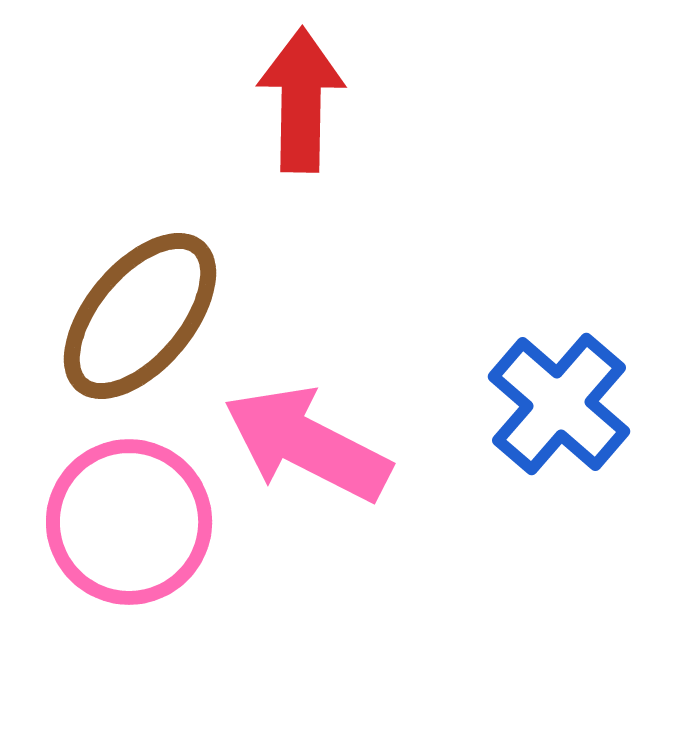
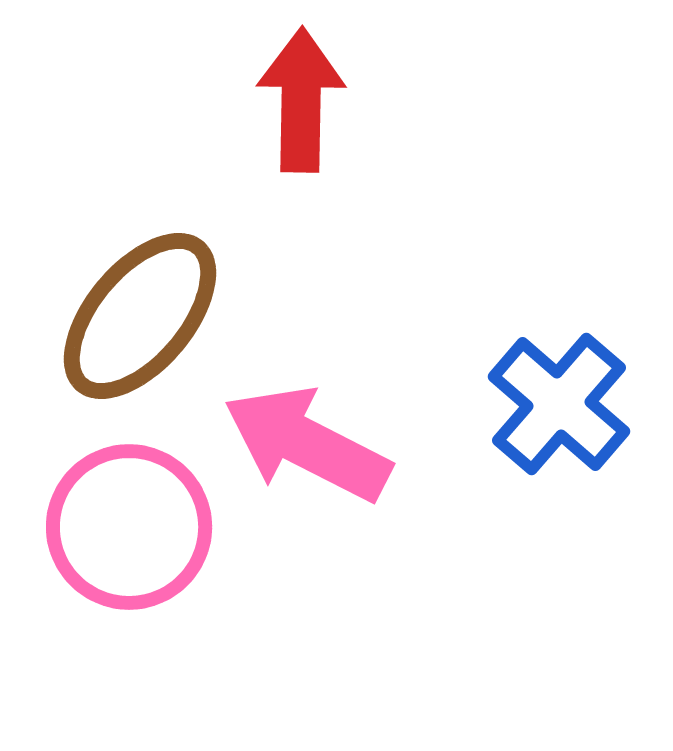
pink circle: moved 5 px down
